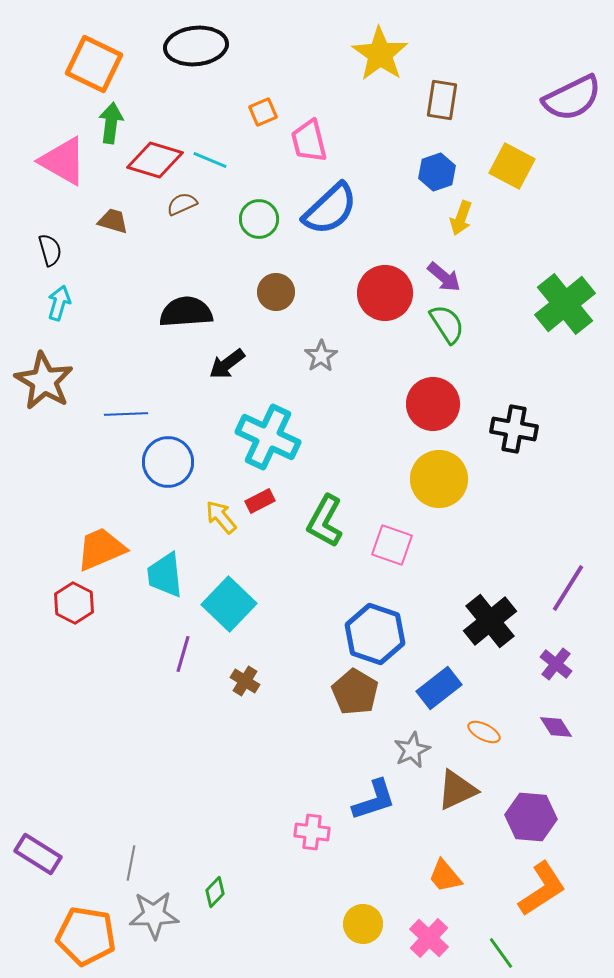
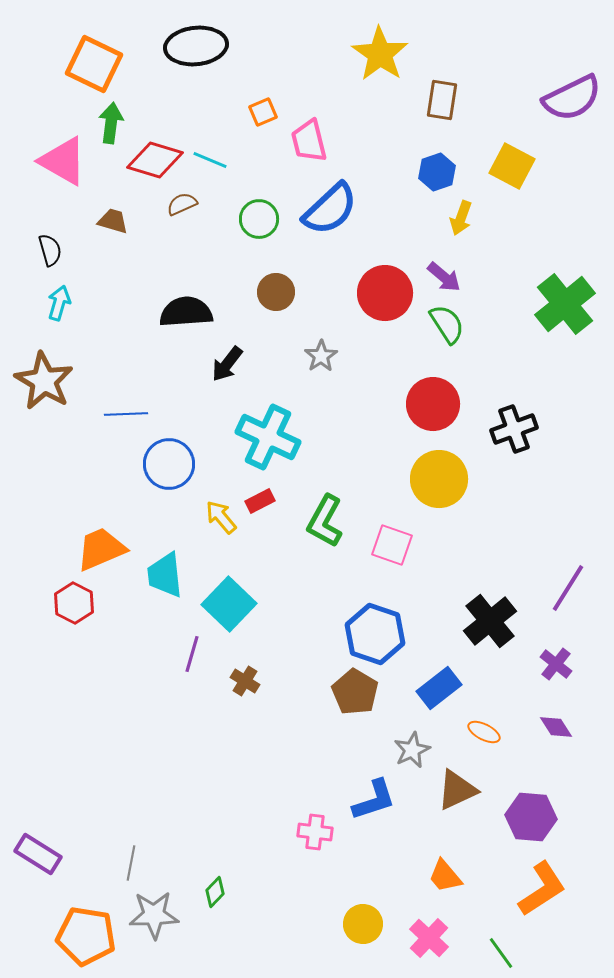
black arrow at (227, 364): rotated 15 degrees counterclockwise
black cross at (514, 429): rotated 30 degrees counterclockwise
blue circle at (168, 462): moved 1 px right, 2 px down
purple line at (183, 654): moved 9 px right
pink cross at (312, 832): moved 3 px right
